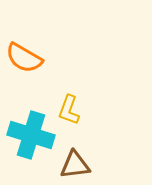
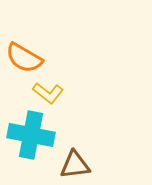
yellow L-shape: moved 21 px left, 17 px up; rotated 72 degrees counterclockwise
cyan cross: rotated 6 degrees counterclockwise
